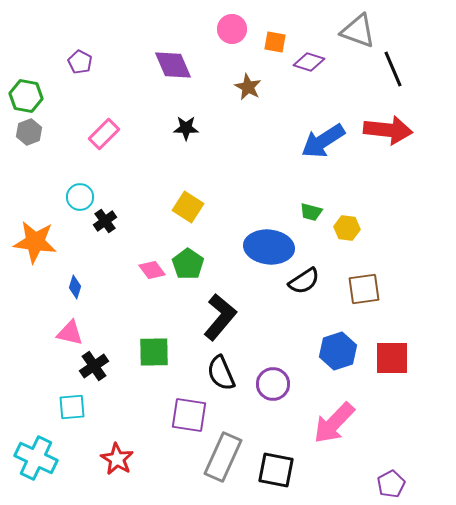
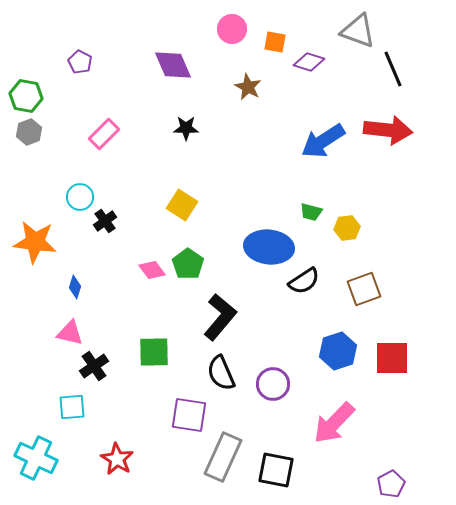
yellow square at (188, 207): moved 6 px left, 2 px up
yellow hexagon at (347, 228): rotated 15 degrees counterclockwise
brown square at (364, 289): rotated 12 degrees counterclockwise
